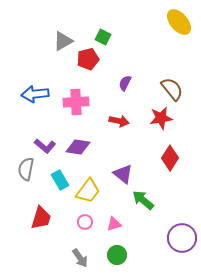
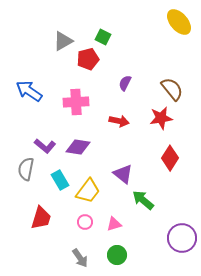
blue arrow: moved 6 px left, 3 px up; rotated 40 degrees clockwise
